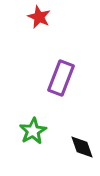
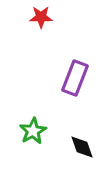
red star: moved 2 px right; rotated 25 degrees counterclockwise
purple rectangle: moved 14 px right
